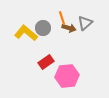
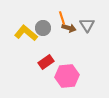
gray triangle: moved 2 px right, 2 px down; rotated 21 degrees counterclockwise
